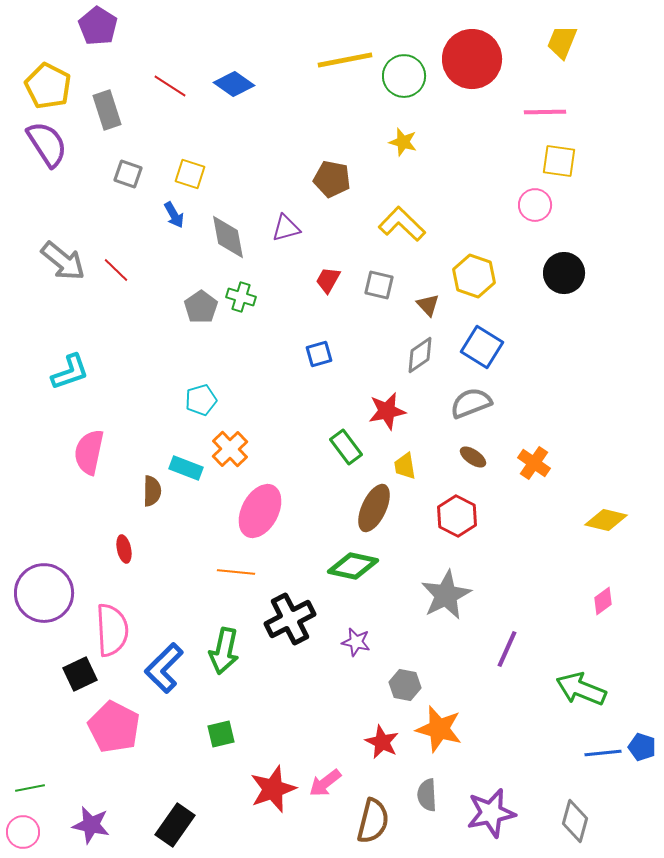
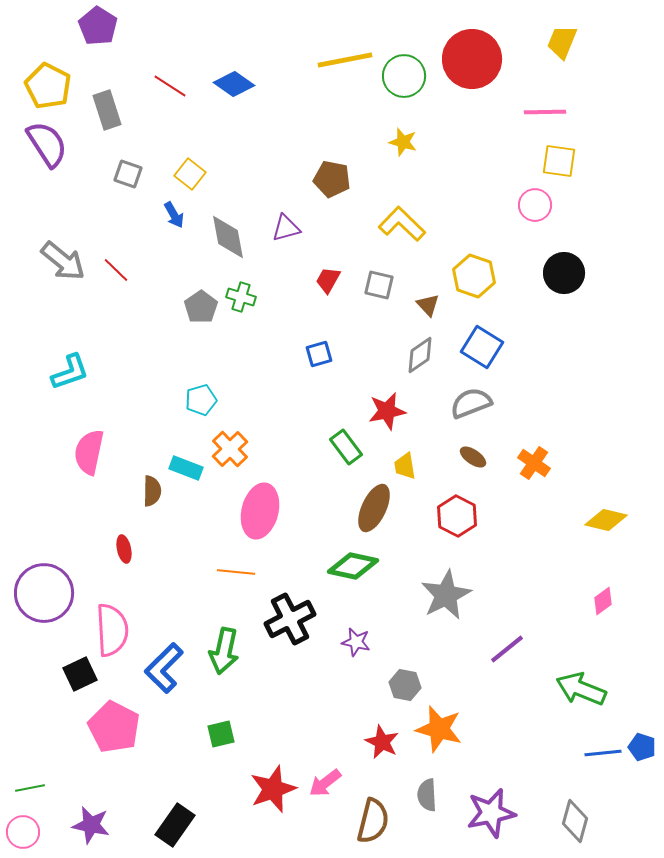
yellow square at (190, 174): rotated 20 degrees clockwise
pink ellipse at (260, 511): rotated 14 degrees counterclockwise
purple line at (507, 649): rotated 27 degrees clockwise
